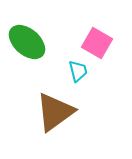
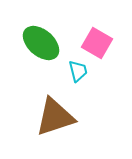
green ellipse: moved 14 px right, 1 px down
brown triangle: moved 5 px down; rotated 18 degrees clockwise
